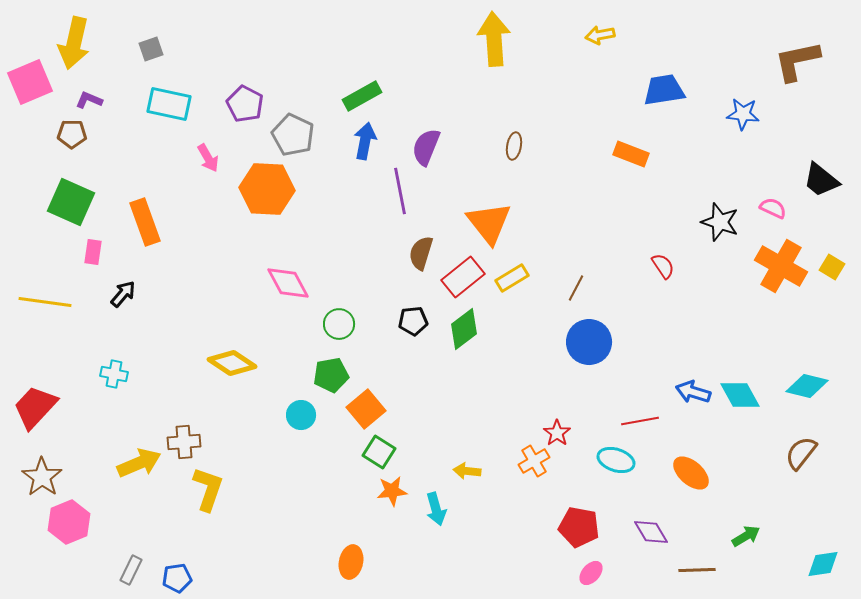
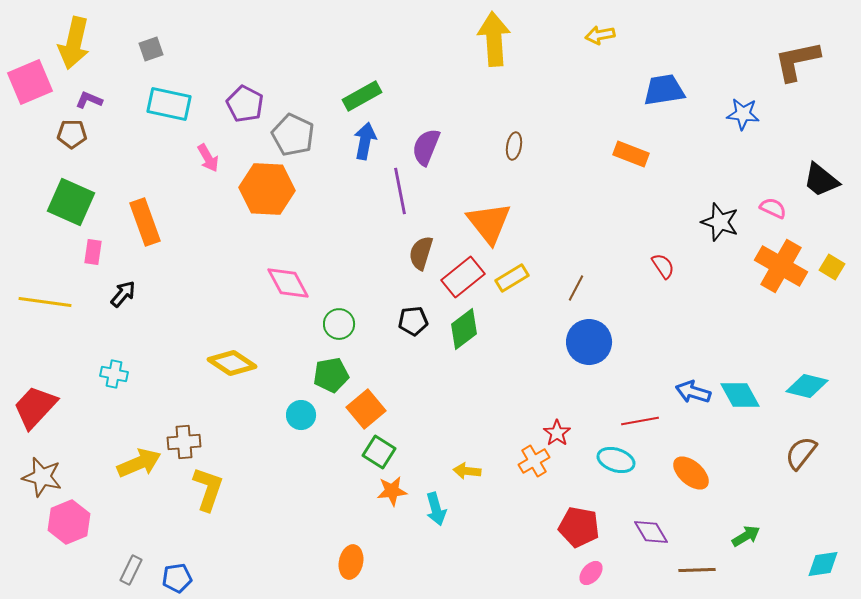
brown star at (42, 477): rotated 21 degrees counterclockwise
